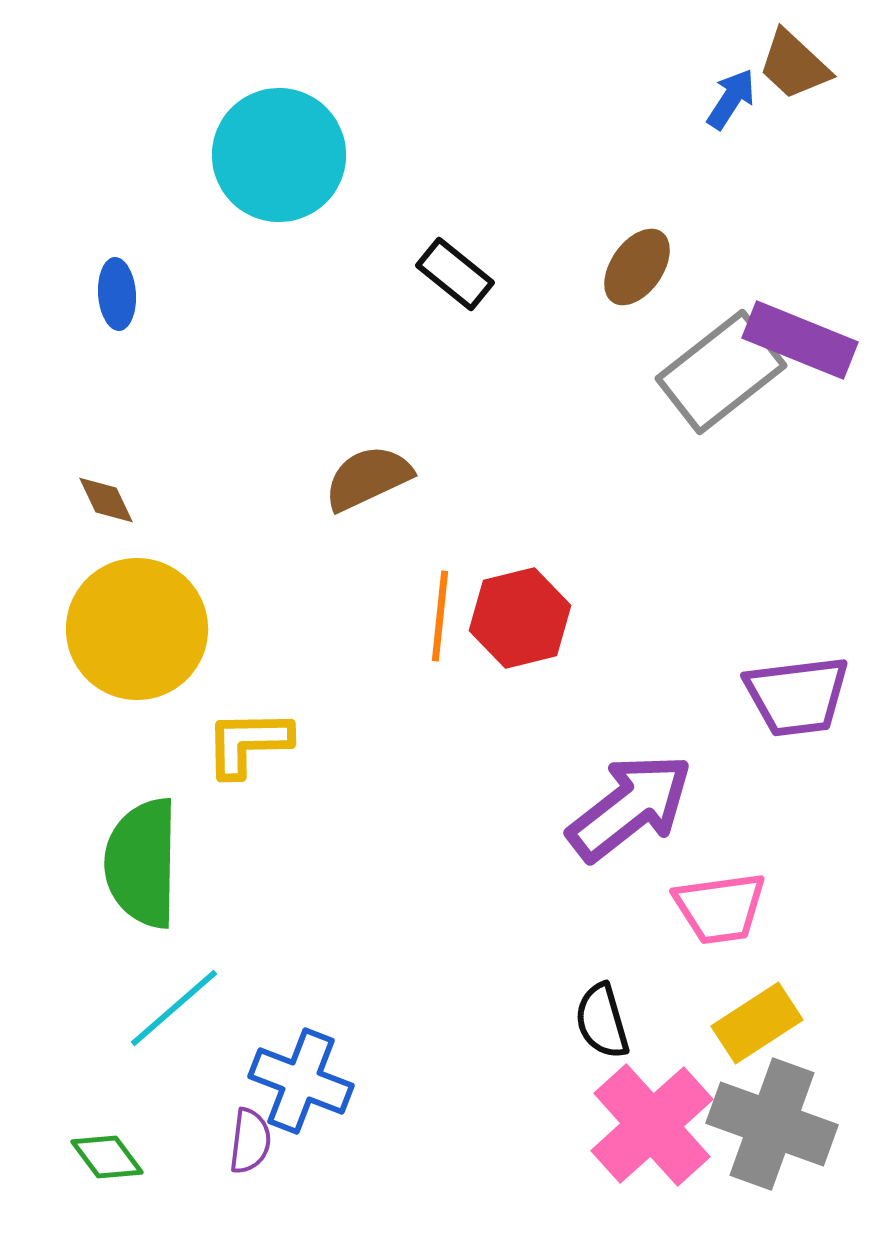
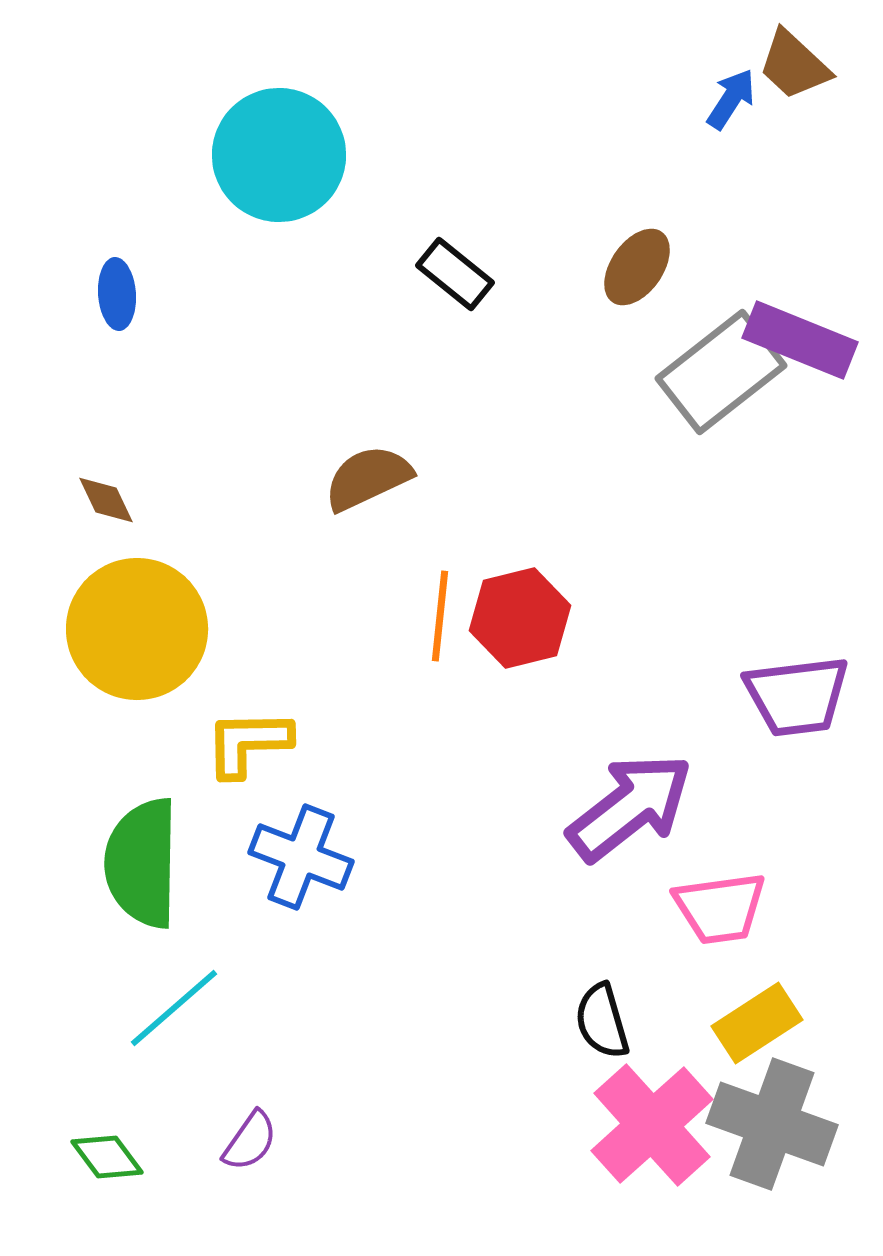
blue cross: moved 224 px up
purple semicircle: rotated 28 degrees clockwise
